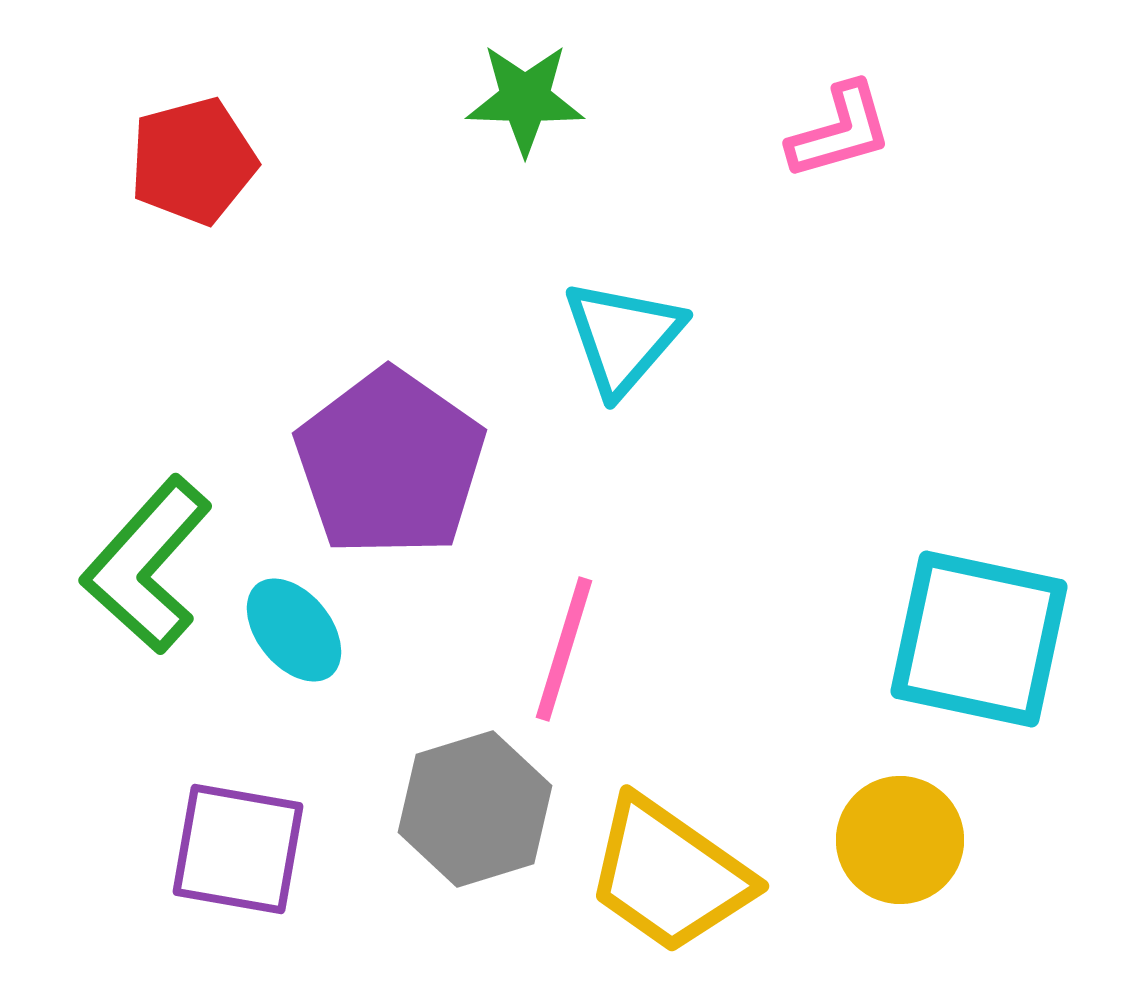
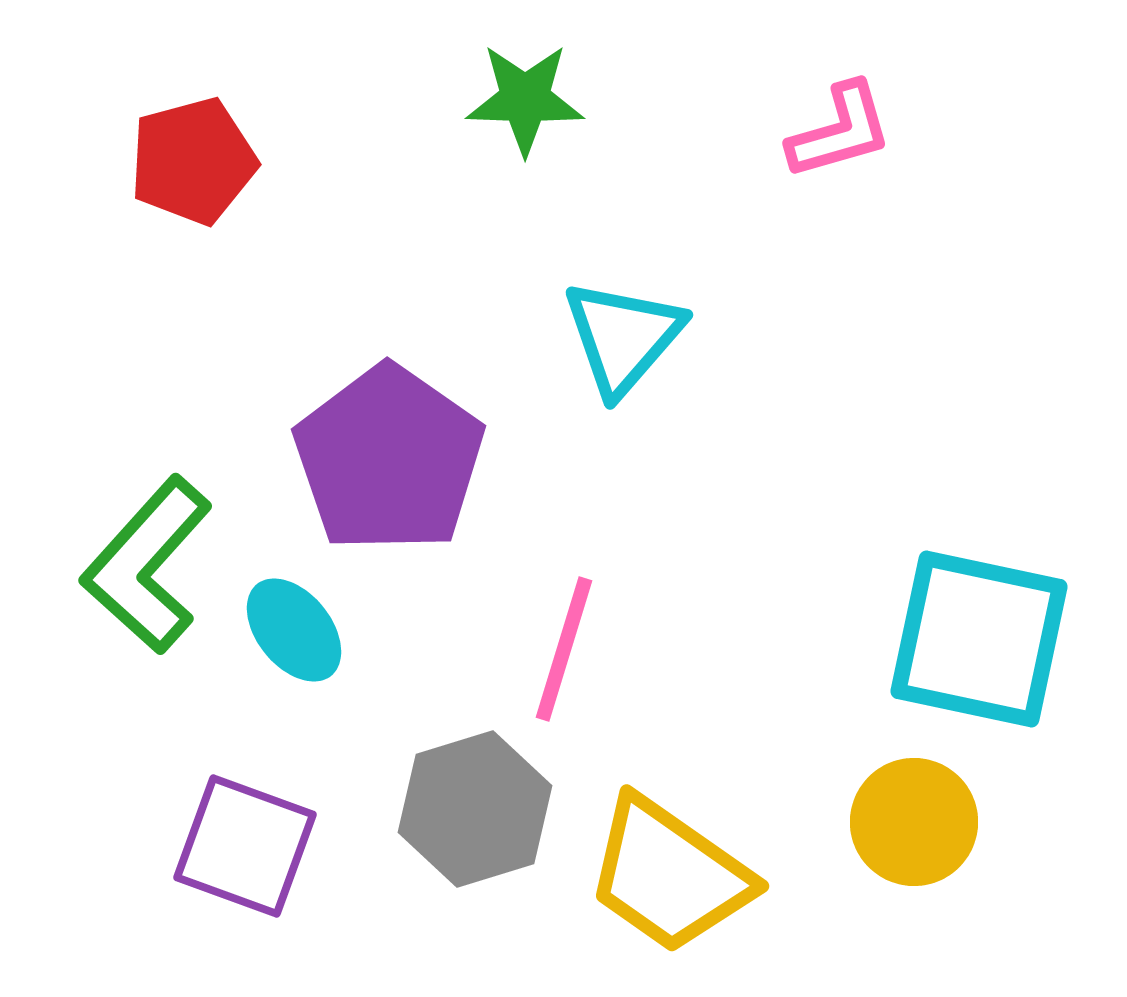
purple pentagon: moved 1 px left, 4 px up
yellow circle: moved 14 px right, 18 px up
purple square: moved 7 px right, 3 px up; rotated 10 degrees clockwise
